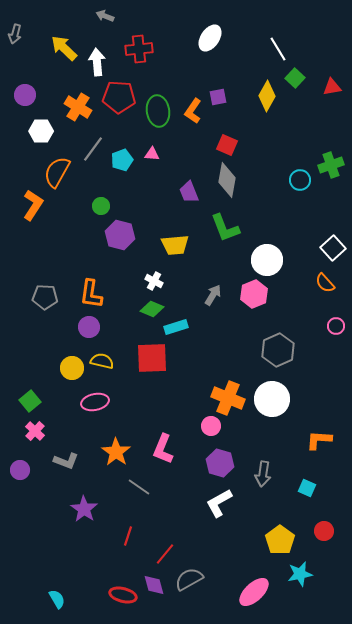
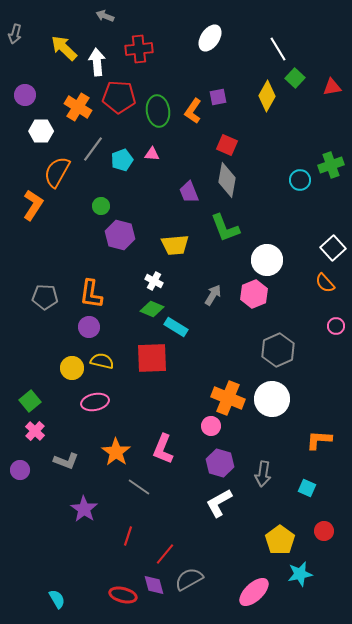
cyan rectangle at (176, 327): rotated 50 degrees clockwise
